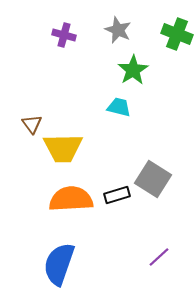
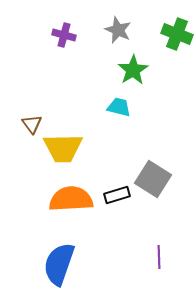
purple line: rotated 50 degrees counterclockwise
